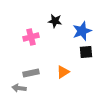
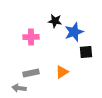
blue star: moved 8 px left, 1 px down
pink cross: rotated 14 degrees clockwise
orange triangle: moved 1 px left
